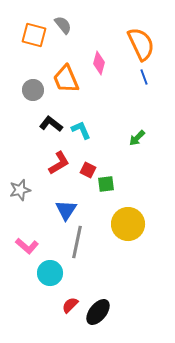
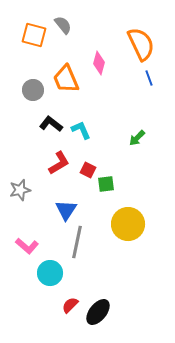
blue line: moved 5 px right, 1 px down
